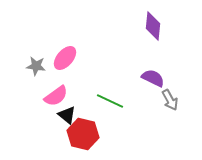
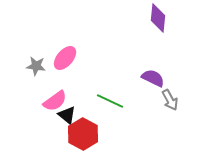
purple diamond: moved 5 px right, 8 px up
pink semicircle: moved 1 px left, 5 px down
red hexagon: rotated 16 degrees clockwise
